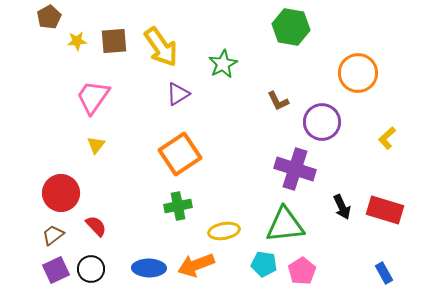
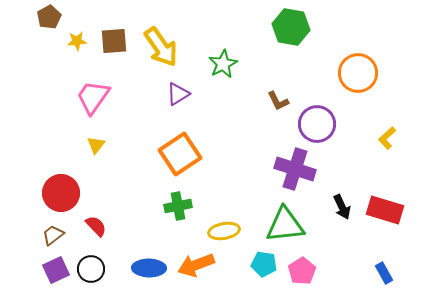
purple circle: moved 5 px left, 2 px down
